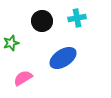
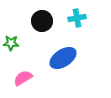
green star: rotated 21 degrees clockwise
